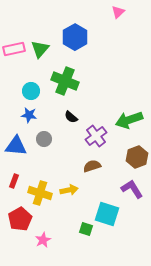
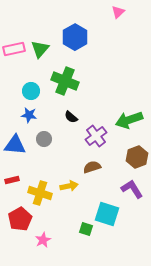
blue triangle: moved 1 px left, 1 px up
brown semicircle: moved 1 px down
red rectangle: moved 2 px left, 1 px up; rotated 56 degrees clockwise
yellow arrow: moved 4 px up
